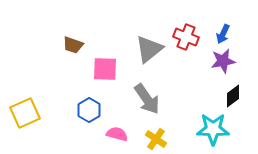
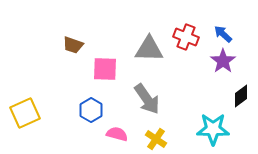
blue arrow: rotated 108 degrees clockwise
gray triangle: rotated 40 degrees clockwise
purple star: rotated 25 degrees counterclockwise
black diamond: moved 8 px right
blue hexagon: moved 2 px right
